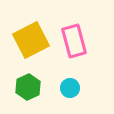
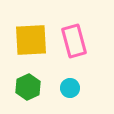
yellow square: rotated 24 degrees clockwise
